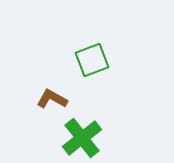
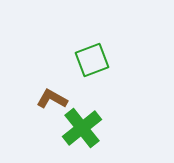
green cross: moved 10 px up
